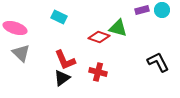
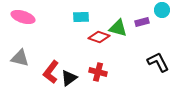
purple rectangle: moved 12 px down
cyan rectangle: moved 22 px right; rotated 28 degrees counterclockwise
pink ellipse: moved 8 px right, 11 px up
gray triangle: moved 1 px left, 5 px down; rotated 30 degrees counterclockwise
red L-shape: moved 14 px left, 12 px down; rotated 60 degrees clockwise
black triangle: moved 7 px right
